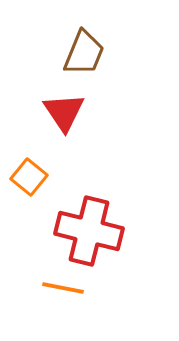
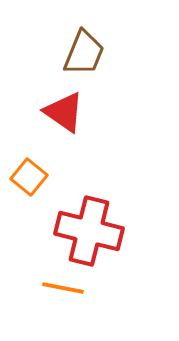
red triangle: rotated 21 degrees counterclockwise
